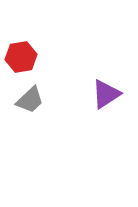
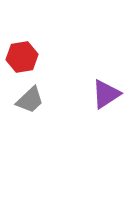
red hexagon: moved 1 px right
